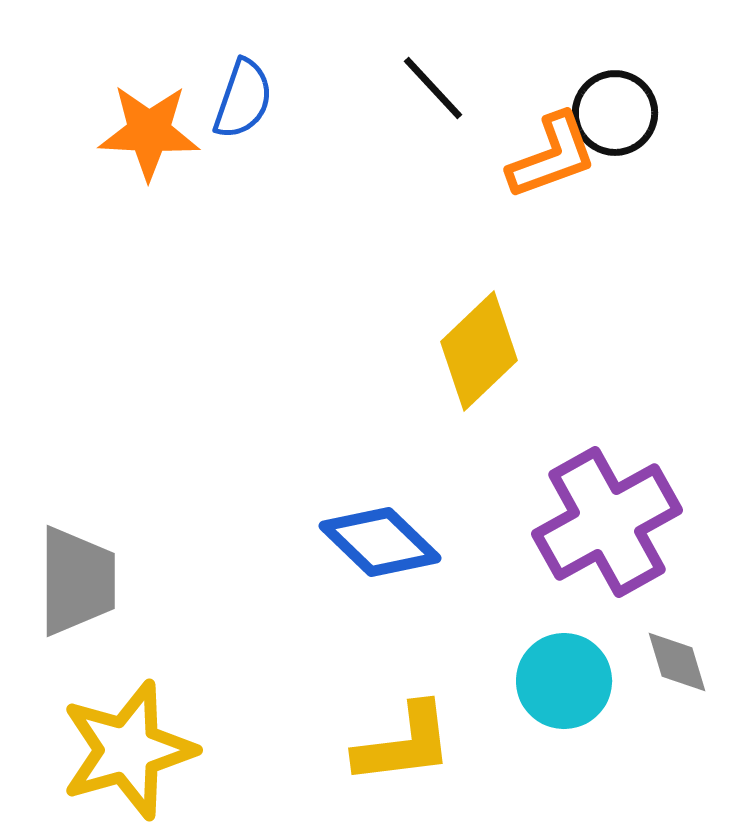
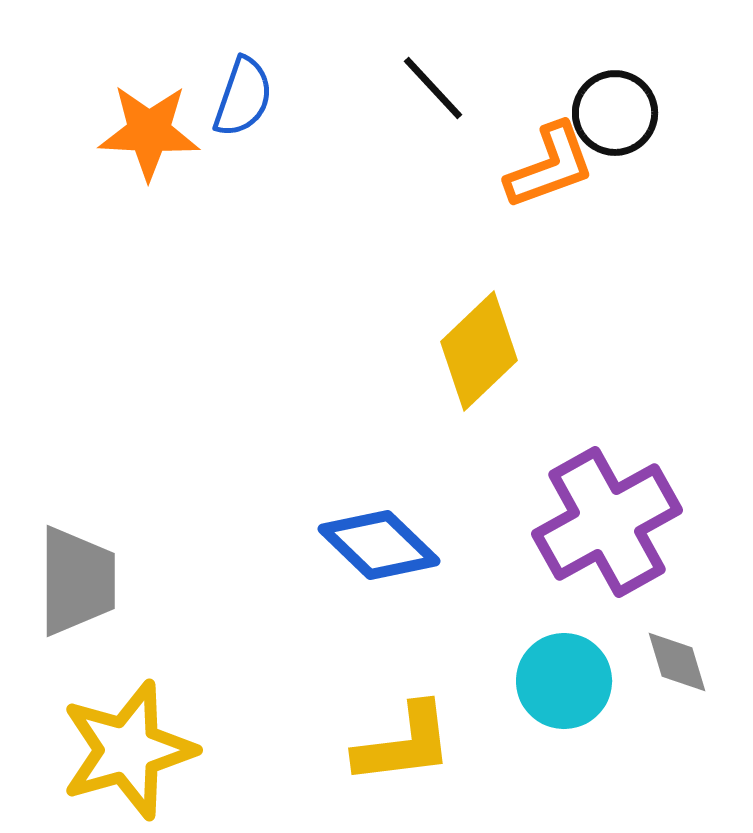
blue semicircle: moved 2 px up
orange L-shape: moved 2 px left, 10 px down
blue diamond: moved 1 px left, 3 px down
